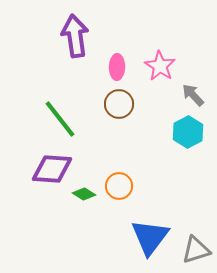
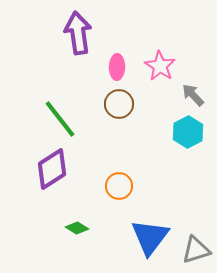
purple arrow: moved 3 px right, 3 px up
purple diamond: rotated 36 degrees counterclockwise
green diamond: moved 7 px left, 34 px down
